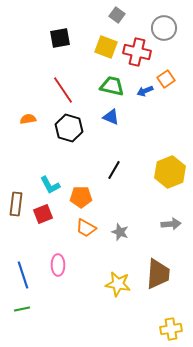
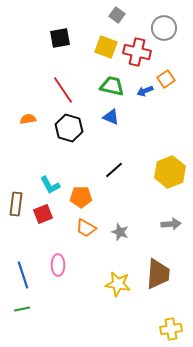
black line: rotated 18 degrees clockwise
